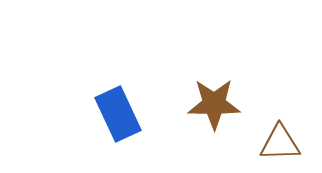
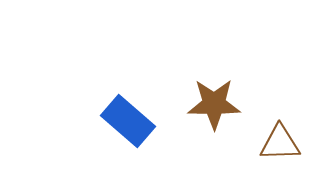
blue rectangle: moved 10 px right, 7 px down; rotated 24 degrees counterclockwise
